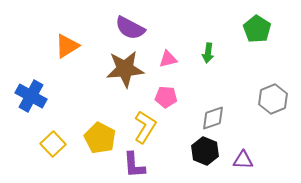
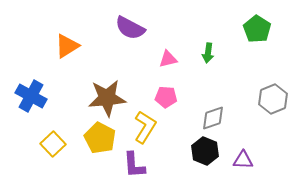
brown star: moved 18 px left, 29 px down
